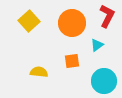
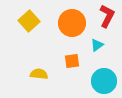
yellow semicircle: moved 2 px down
